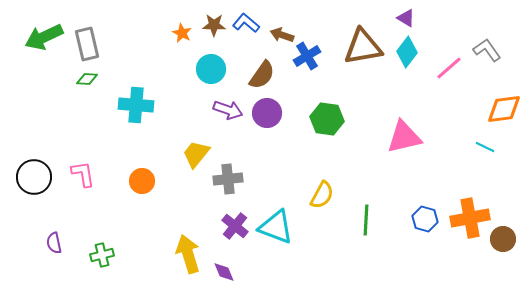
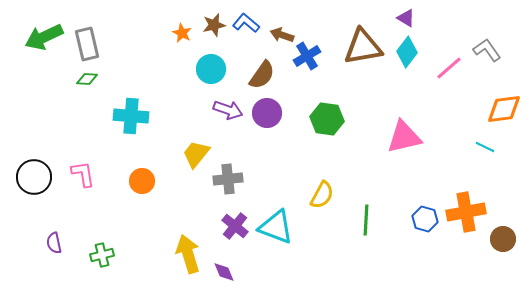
brown star: rotated 15 degrees counterclockwise
cyan cross: moved 5 px left, 11 px down
orange cross: moved 4 px left, 6 px up
